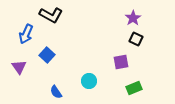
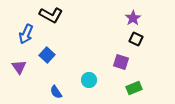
purple square: rotated 28 degrees clockwise
cyan circle: moved 1 px up
